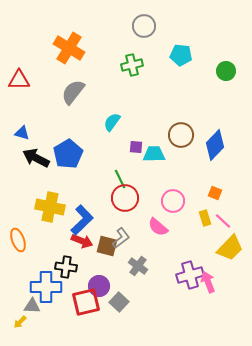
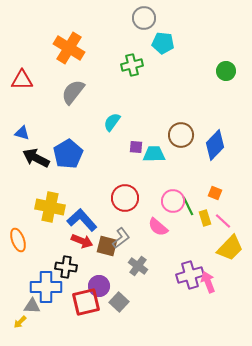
gray circle: moved 8 px up
cyan pentagon: moved 18 px left, 12 px up
red triangle: moved 3 px right
green line: moved 68 px right, 27 px down
blue L-shape: rotated 88 degrees counterclockwise
